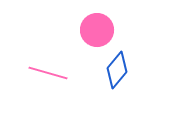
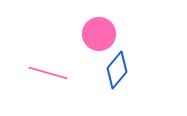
pink circle: moved 2 px right, 4 px down
